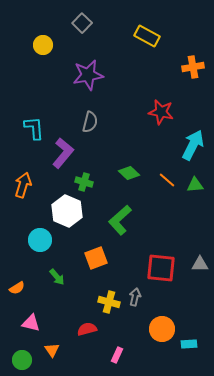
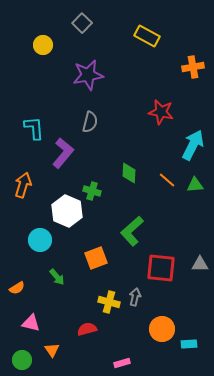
green diamond: rotated 50 degrees clockwise
green cross: moved 8 px right, 9 px down
green L-shape: moved 12 px right, 11 px down
pink rectangle: moved 5 px right, 8 px down; rotated 49 degrees clockwise
